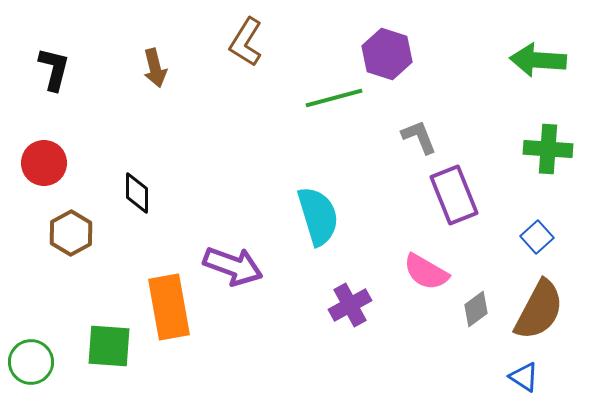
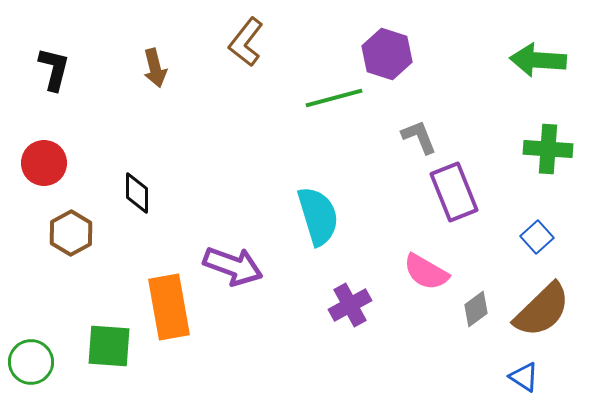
brown L-shape: rotated 6 degrees clockwise
purple rectangle: moved 3 px up
brown semicircle: moved 3 px right; rotated 18 degrees clockwise
